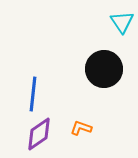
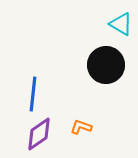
cyan triangle: moved 1 px left, 2 px down; rotated 25 degrees counterclockwise
black circle: moved 2 px right, 4 px up
orange L-shape: moved 1 px up
